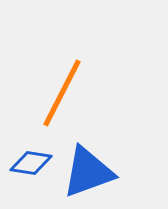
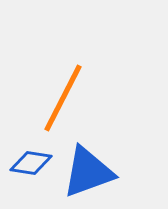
orange line: moved 1 px right, 5 px down
